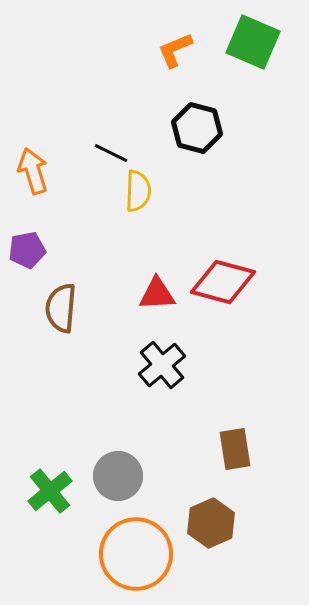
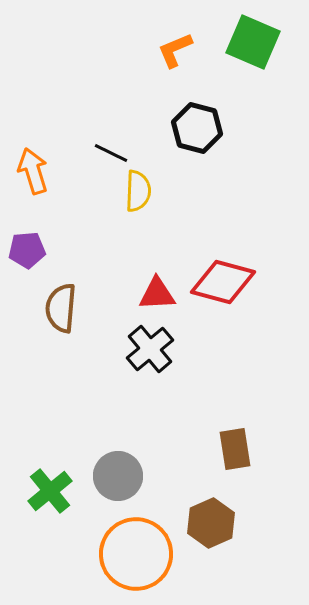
purple pentagon: rotated 6 degrees clockwise
black cross: moved 12 px left, 16 px up
